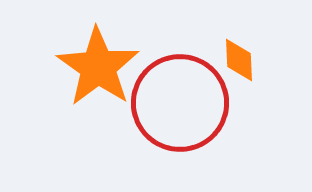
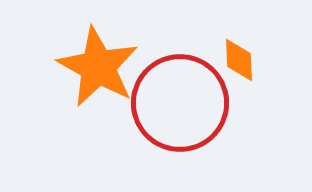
orange star: rotated 6 degrees counterclockwise
